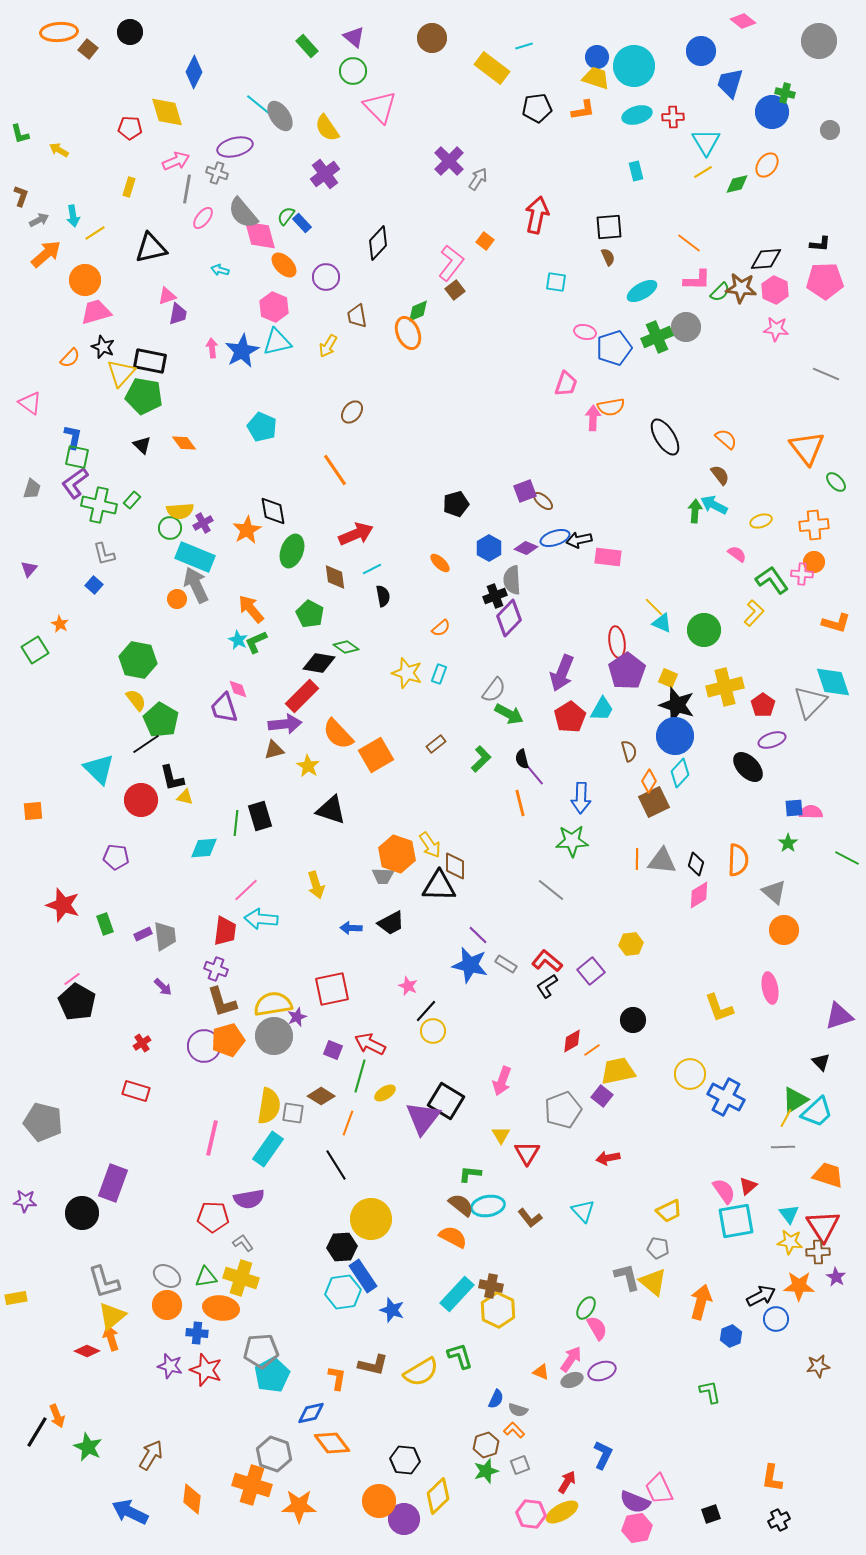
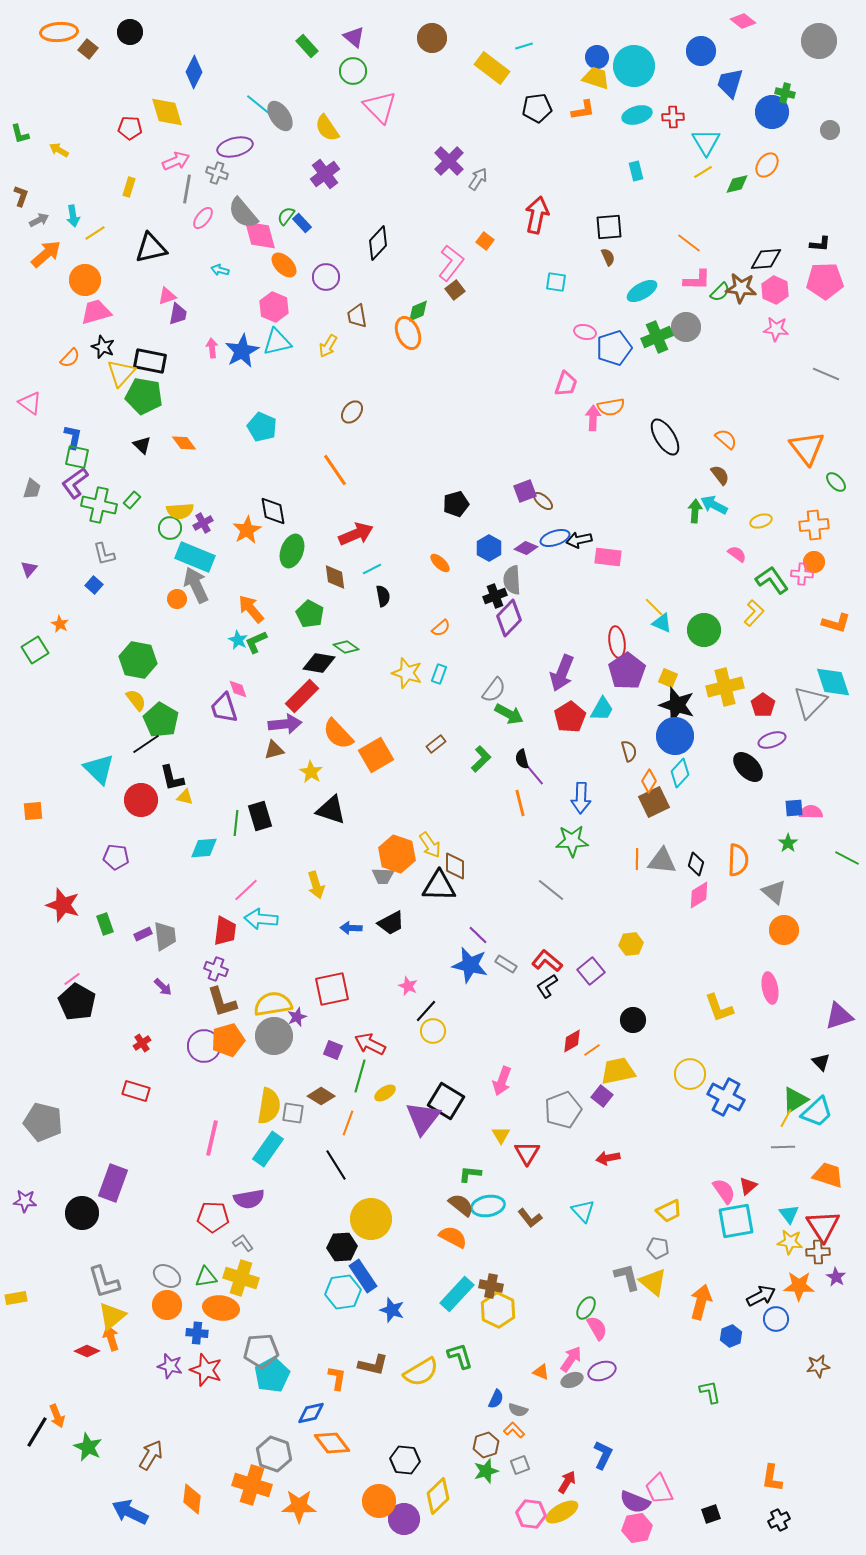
yellow star at (308, 766): moved 3 px right, 6 px down
